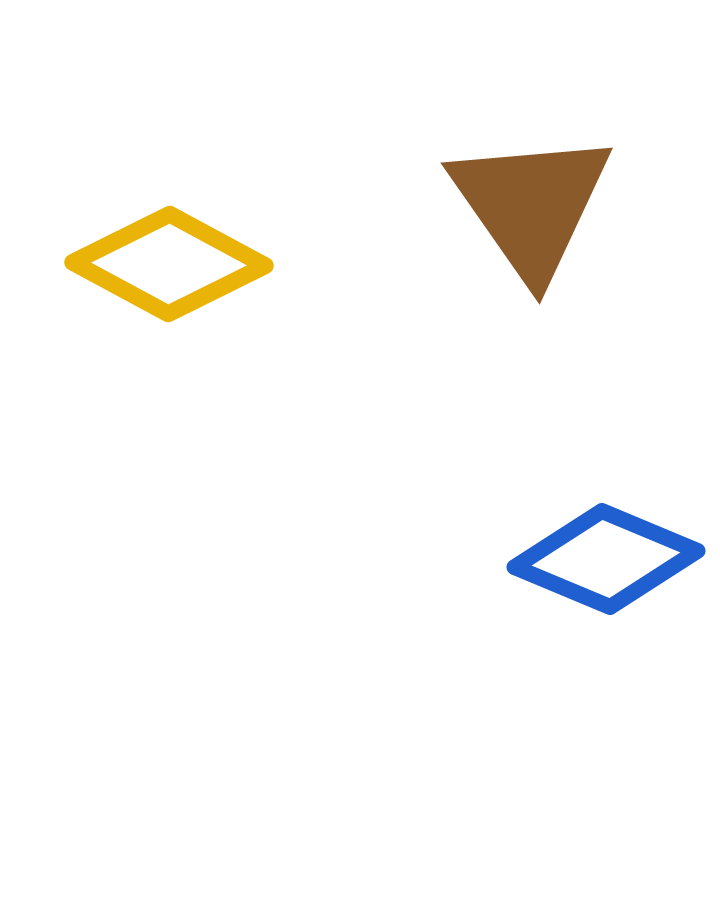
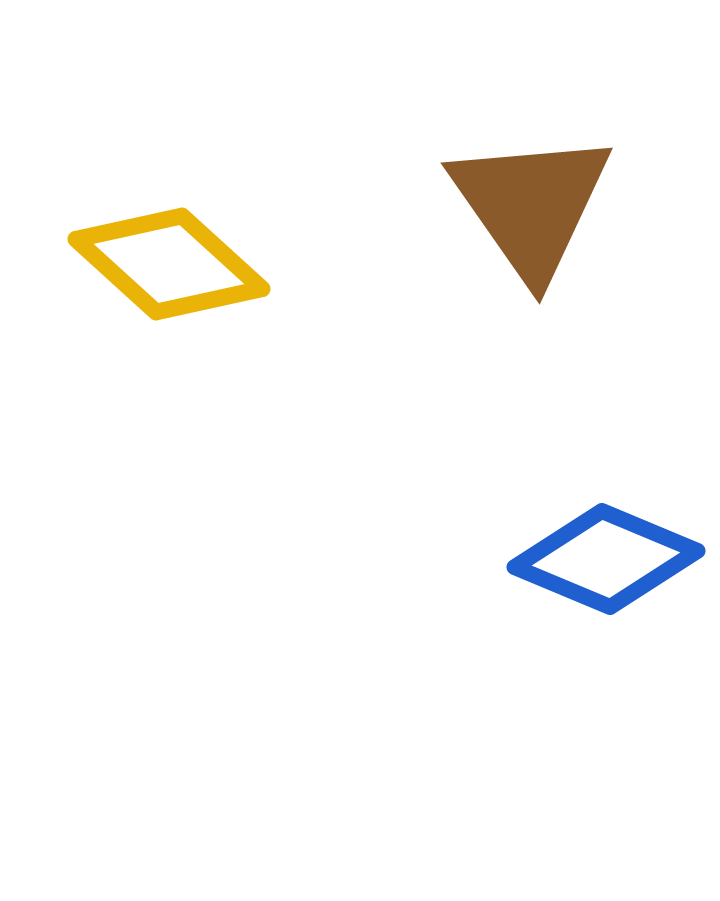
yellow diamond: rotated 14 degrees clockwise
